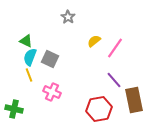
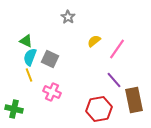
pink line: moved 2 px right, 1 px down
